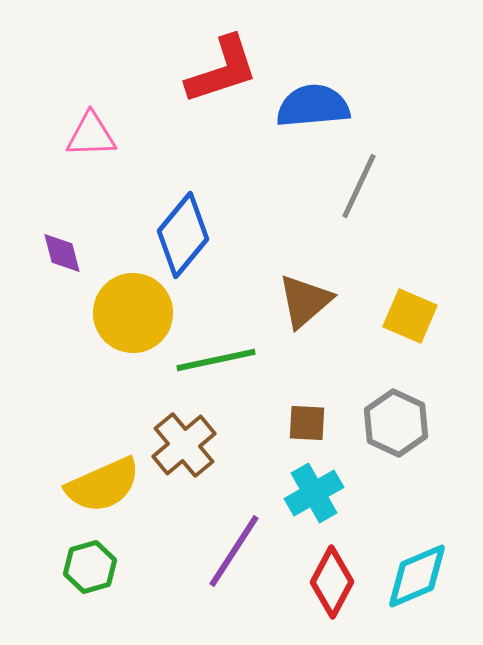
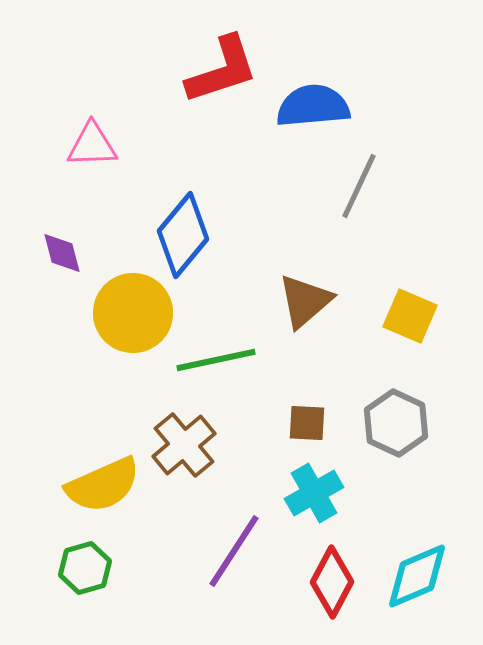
pink triangle: moved 1 px right, 10 px down
green hexagon: moved 5 px left, 1 px down
